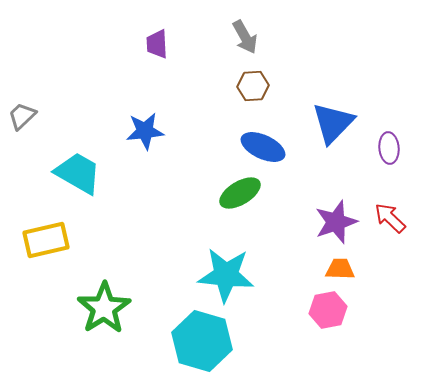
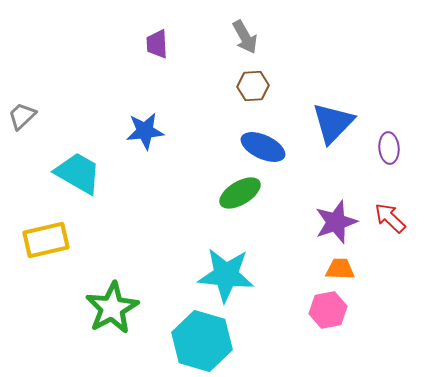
green star: moved 8 px right; rotated 4 degrees clockwise
